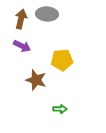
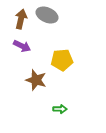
gray ellipse: moved 1 px down; rotated 20 degrees clockwise
